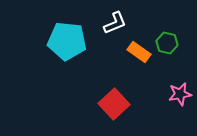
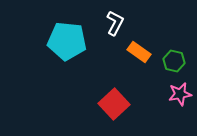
white L-shape: rotated 40 degrees counterclockwise
green hexagon: moved 7 px right, 18 px down
